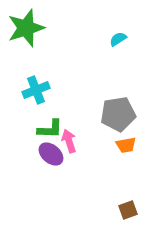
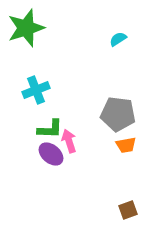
gray pentagon: rotated 16 degrees clockwise
